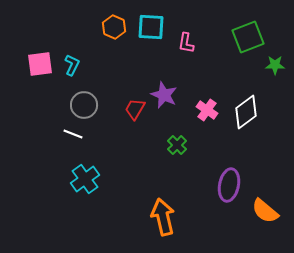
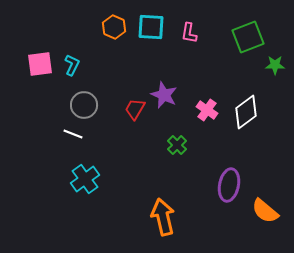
pink L-shape: moved 3 px right, 10 px up
